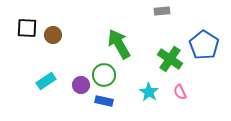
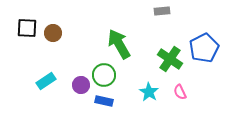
brown circle: moved 2 px up
blue pentagon: moved 3 px down; rotated 12 degrees clockwise
